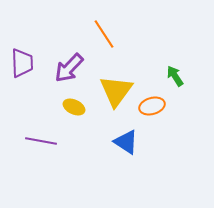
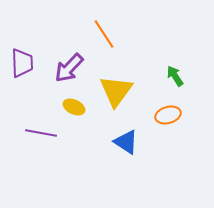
orange ellipse: moved 16 px right, 9 px down
purple line: moved 8 px up
